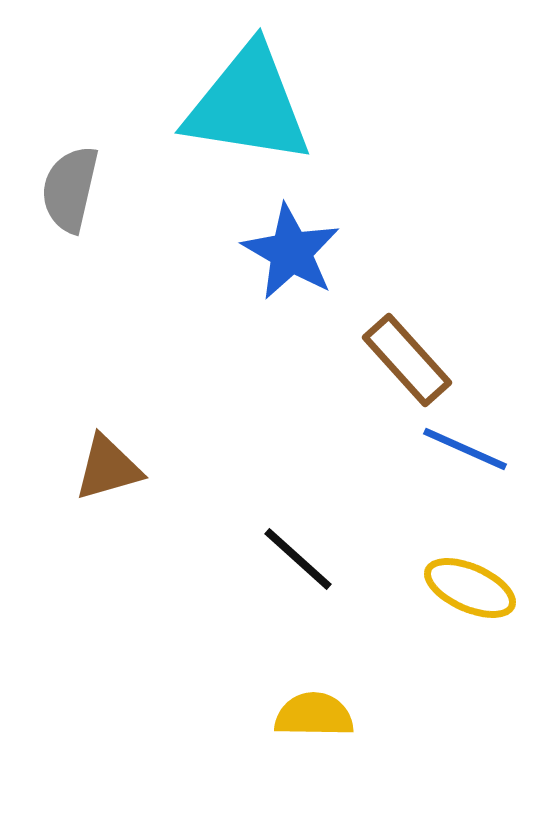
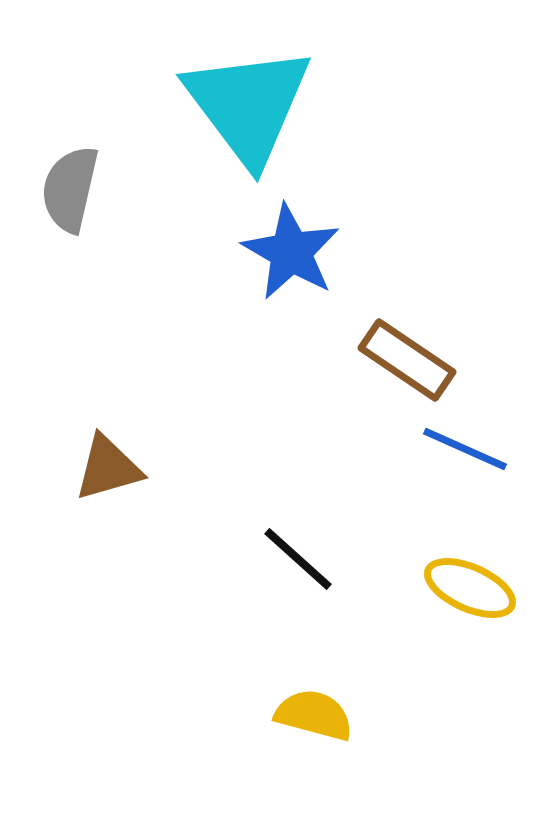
cyan triangle: rotated 44 degrees clockwise
brown rectangle: rotated 14 degrees counterclockwise
yellow semicircle: rotated 14 degrees clockwise
